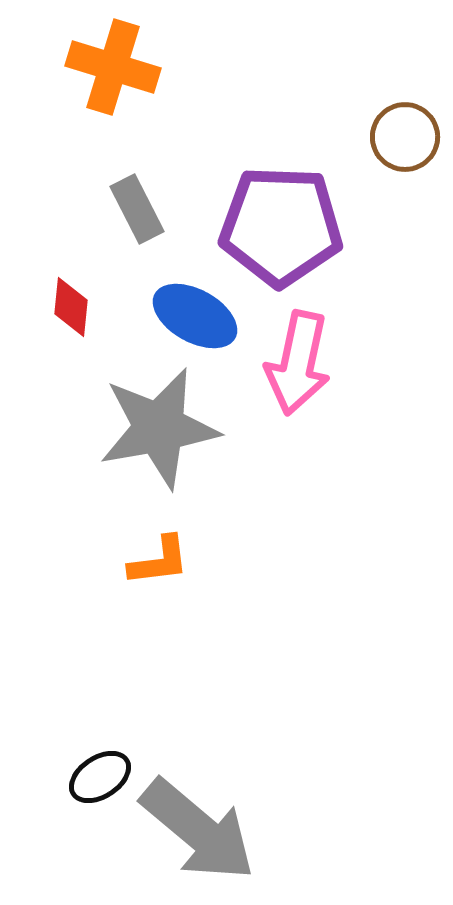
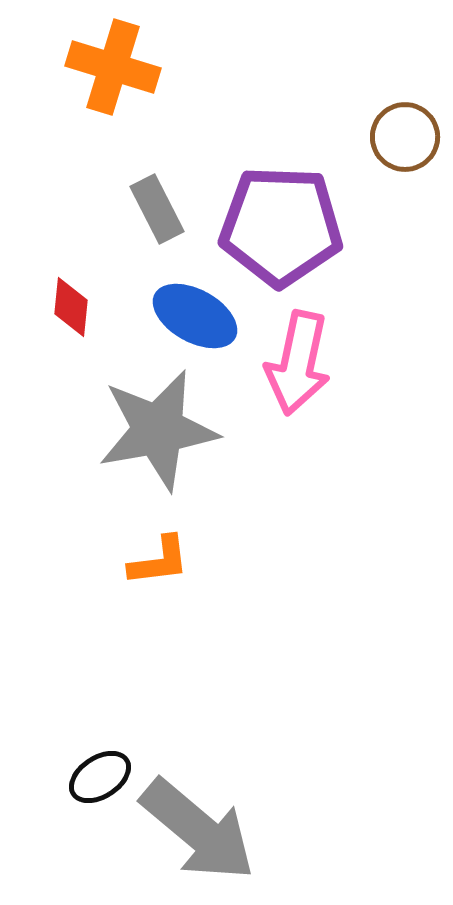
gray rectangle: moved 20 px right
gray star: moved 1 px left, 2 px down
